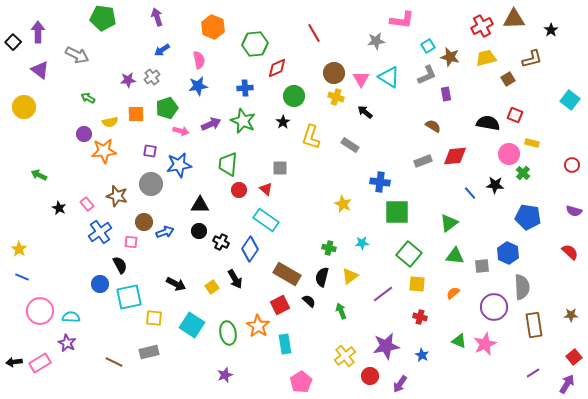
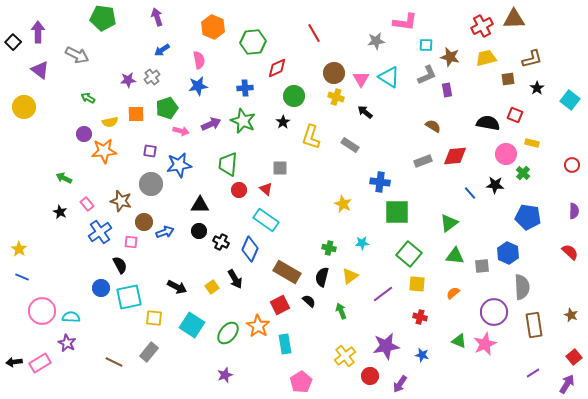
pink L-shape at (402, 20): moved 3 px right, 2 px down
black star at (551, 30): moved 14 px left, 58 px down
green hexagon at (255, 44): moved 2 px left, 2 px up
cyan square at (428, 46): moved 2 px left, 1 px up; rotated 32 degrees clockwise
brown square at (508, 79): rotated 24 degrees clockwise
purple rectangle at (446, 94): moved 1 px right, 4 px up
pink circle at (509, 154): moved 3 px left
green arrow at (39, 175): moved 25 px right, 3 px down
brown star at (117, 196): moved 4 px right, 5 px down
black star at (59, 208): moved 1 px right, 4 px down
purple semicircle at (574, 211): rotated 105 degrees counterclockwise
blue diamond at (250, 249): rotated 10 degrees counterclockwise
brown rectangle at (287, 274): moved 2 px up
blue circle at (100, 284): moved 1 px right, 4 px down
black arrow at (176, 284): moved 1 px right, 3 px down
purple circle at (494, 307): moved 5 px down
pink circle at (40, 311): moved 2 px right
brown star at (571, 315): rotated 24 degrees clockwise
green ellipse at (228, 333): rotated 50 degrees clockwise
gray rectangle at (149, 352): rotated 36 degrees counterclockwise
blue star at (422, 355): rotated 16 degrees counterclockwise
